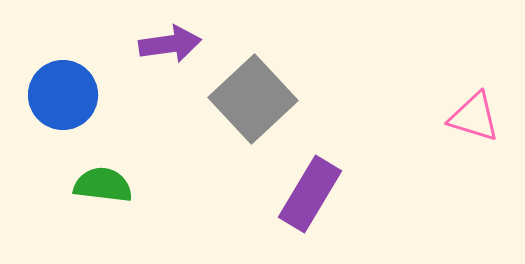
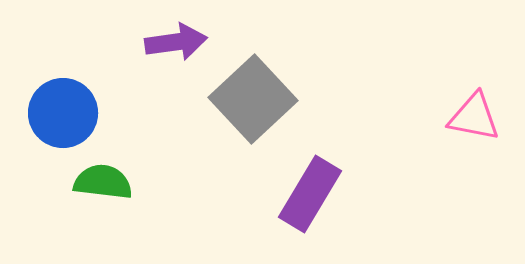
purple arrow: moved 6 px right, 2 px up
blue circle: moved 18 px down
pink triangle: rotated 6 degrees counterclockwise
green semicircle: moved 3 px up
